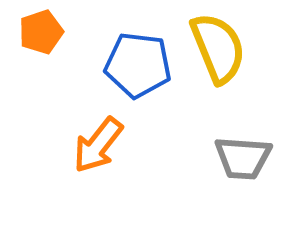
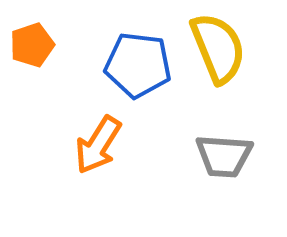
orange pentagon: moved 9 px left, 13 px down
orange arrow: rotated 6 degrees counterclockwise
gray trapezoid: moved 19 px left, 2 px up
